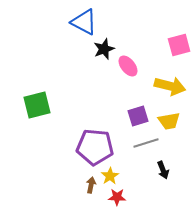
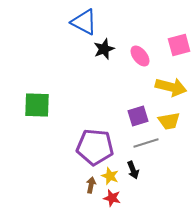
pink ellipse: moved 12 px right, 10 px up
yellow arrow: moved 1 px right, 1 px down
green square: rotated 16 degrees clockwise
black arrow: moved 30 px left
yellow star: rotated 18 degrees counterclockwise
red star: moved 5 px left, 1 px down; rotated 12 degrees clockwise
